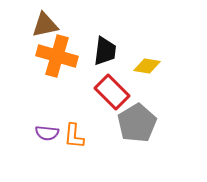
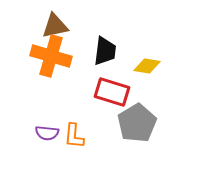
brown triangle: moved 10 px right, 1 px down
orange cross: moved 6 px left
red rectangle: rotated 28 degrees counterclockwise
